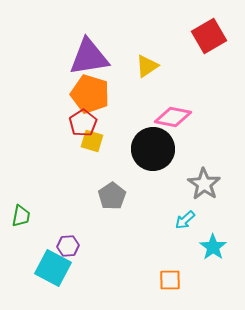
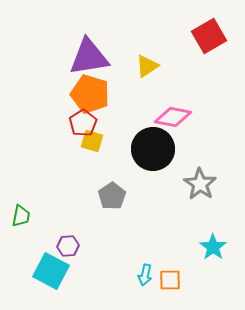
gray star: moved 4 px left
cyan arrow: moved 40 px left, 55 px down; rotated 35 degrees counterclockwise
cyan square: moved 2 px left, 3 px down
